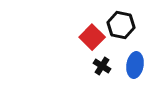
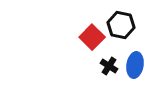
black cross: moved 7 px right
